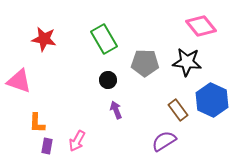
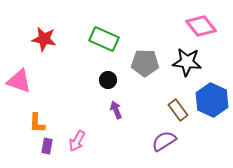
green rectangle: rotated 36 degrees counterclockwise
